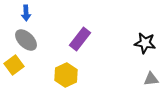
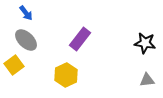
blue arrow: rotated 35 degrees counterclockwise
gray triangle: moved 4 px left, 1 px down
